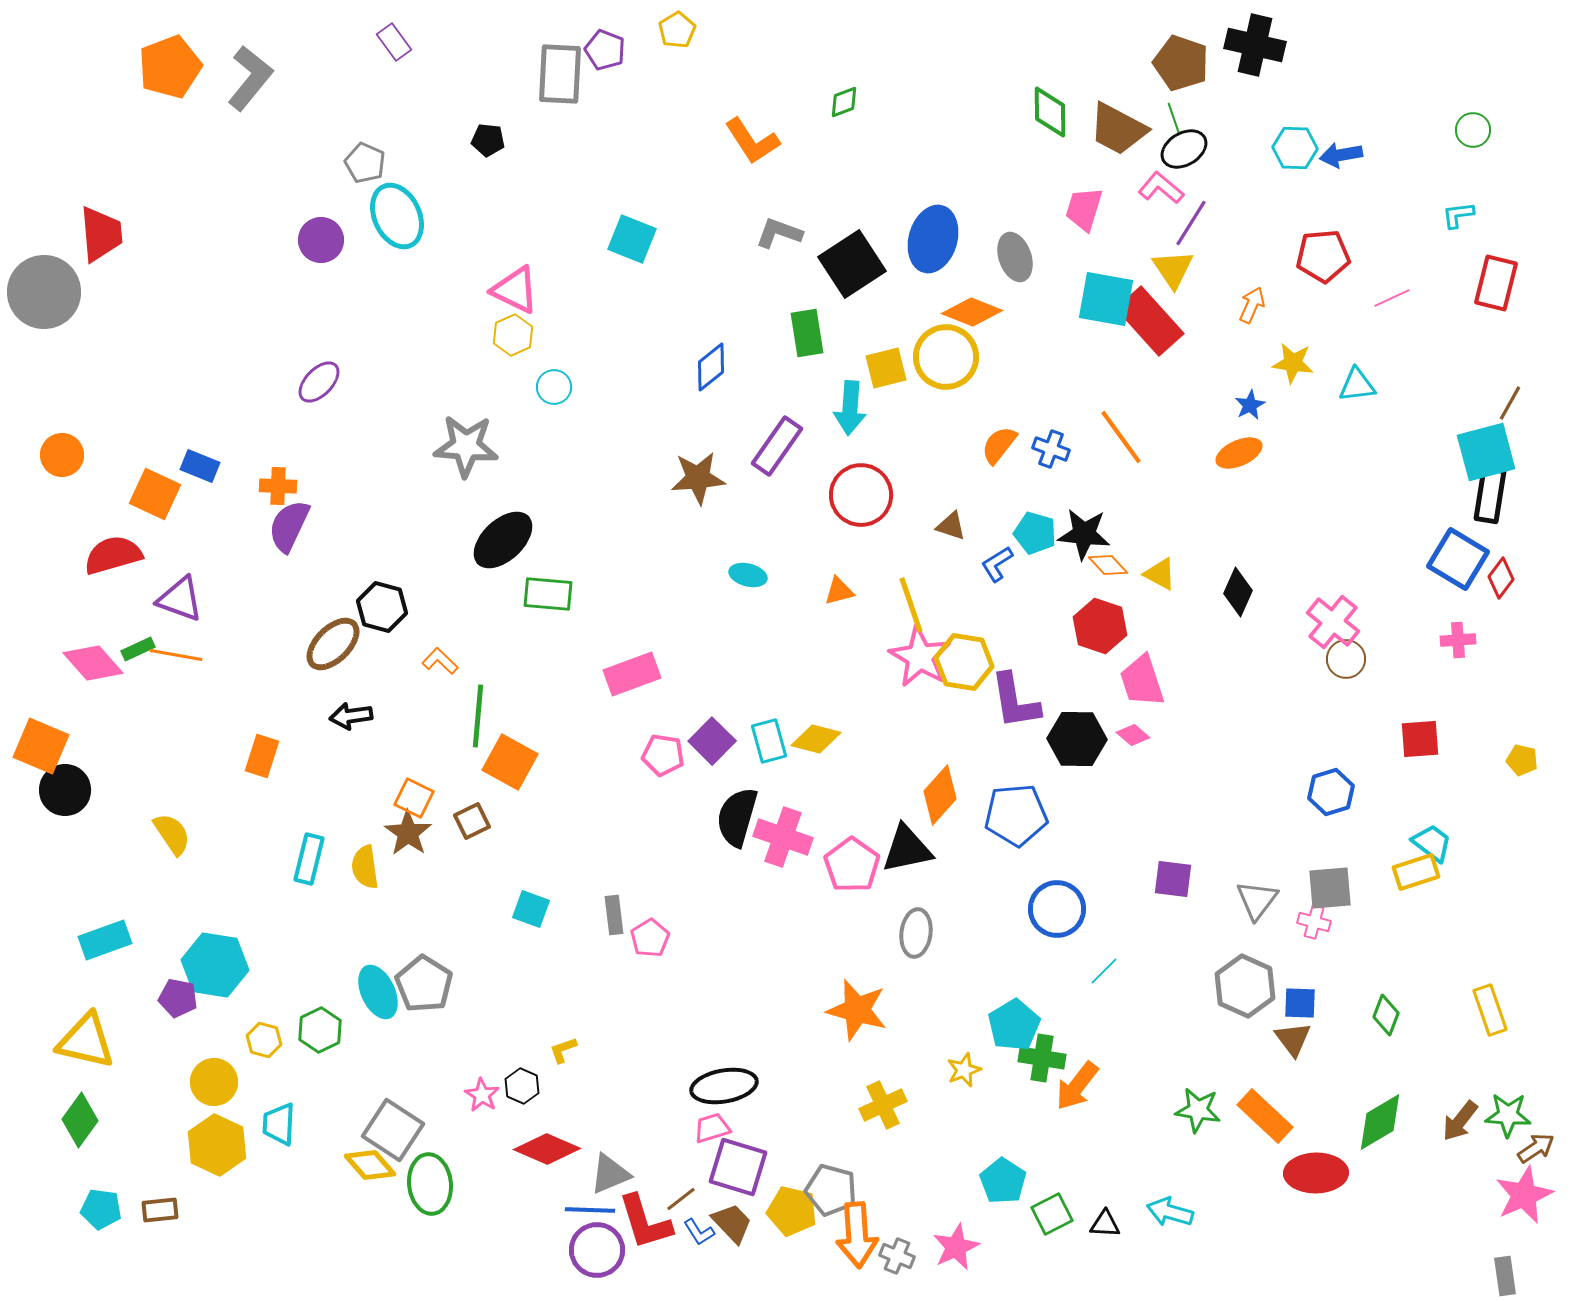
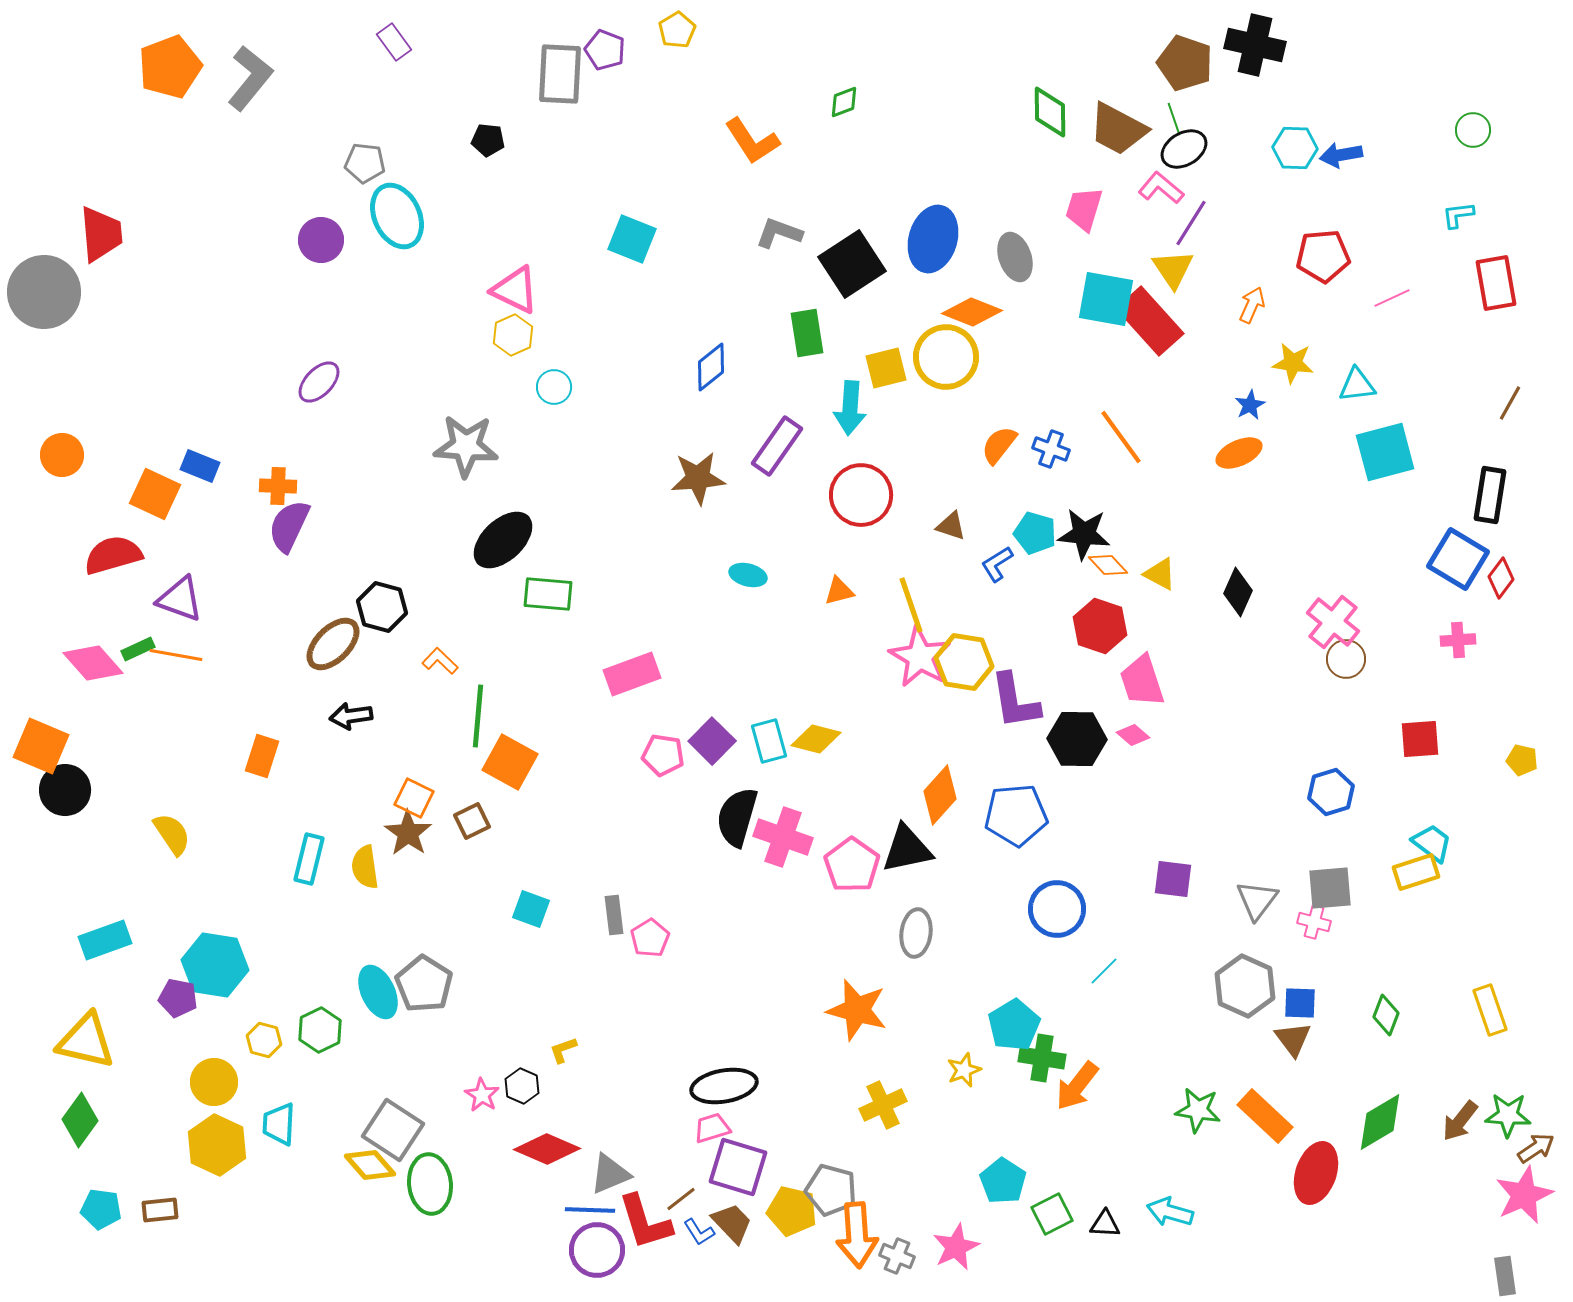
brown pentagon at (1181, 63): moved 4 px right
gray pentagon at (365, 163): rotated 18 degrees counterclockwise
red rectangle at (1496, 283): rotated 24 degrees counterclockwise
cyan square at (1486, 452): moved 101 px left
red ellipse at (1316, 1173): rotated 70 degrees counterclockwise
